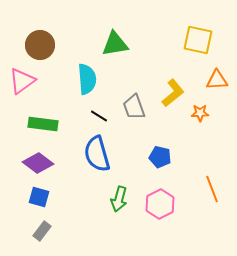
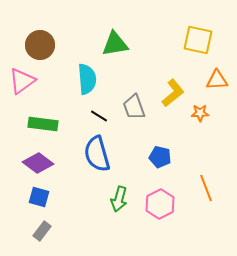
orange line: moved 6 px left, 1 px up
